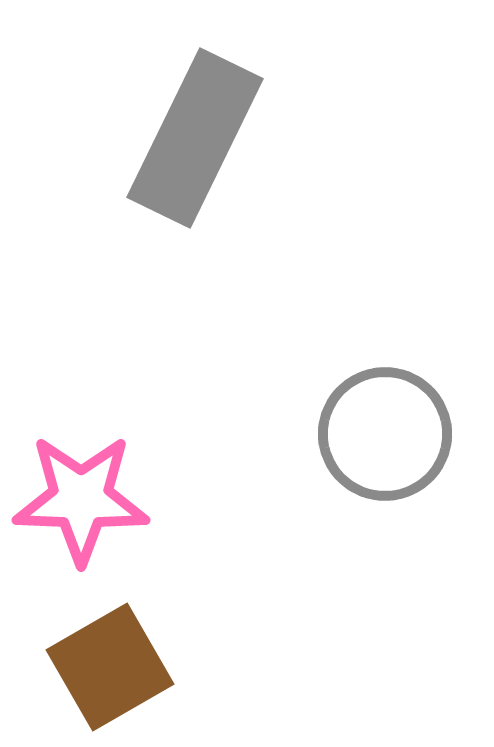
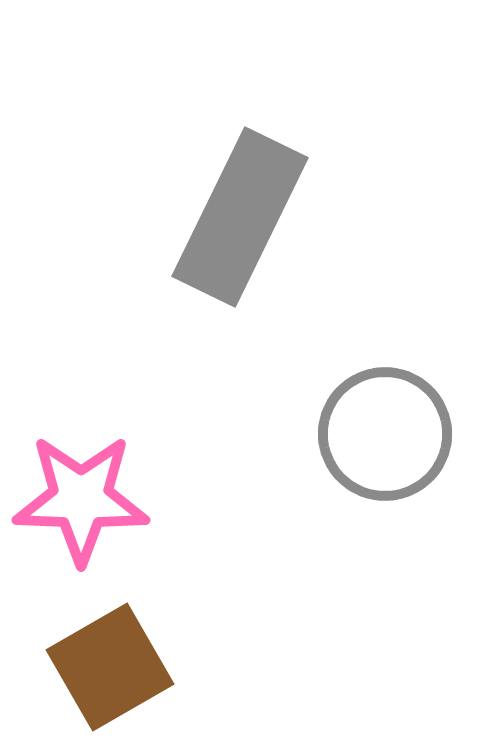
gray rectangle: moved 45 px right, 79 px down
